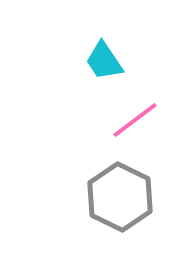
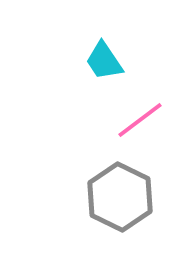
pink line: moved 5 px right
